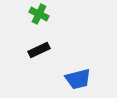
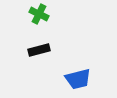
black rectangle: rotated 10 degrees clockwise
